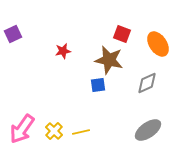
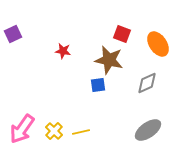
red star: rotated 21 degrees clockwise
